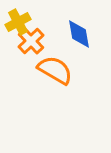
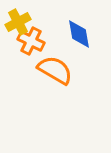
orange cross: rotated 20 degrees counterclockwise
